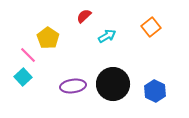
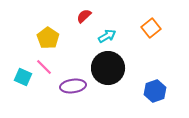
orange square: moved 1 px down
pink line: moved 16 px right, 12 px down
cyan square: rotated 24 degrees counterclockwise
black circle: moved 5 px left, 16 px up
blue hexagon: rotated 15 degrees clockwise
